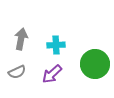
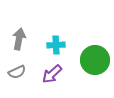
gray arrow: moved 2 px left
green circle: moved 4 px up
